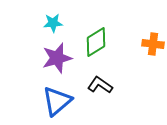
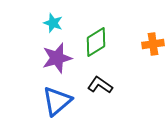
cyan star: rotated 24 degrees clockwise
orange cross: rotated 15 degrees counterclockwise
